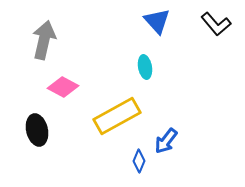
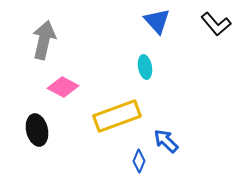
yellow rectangle: rotated 9 degrees clockwise
blue arrow: rotated 96 degrees clockwise
